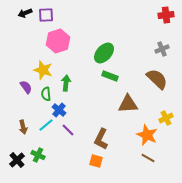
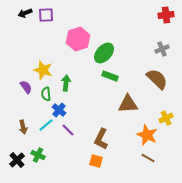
pink hexagon: moved 20 px right, 2 px up
